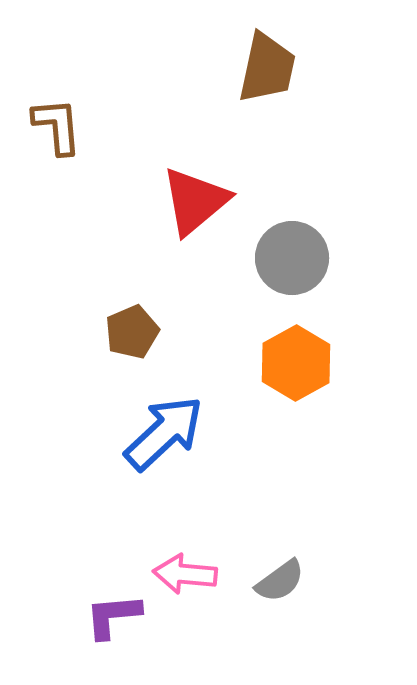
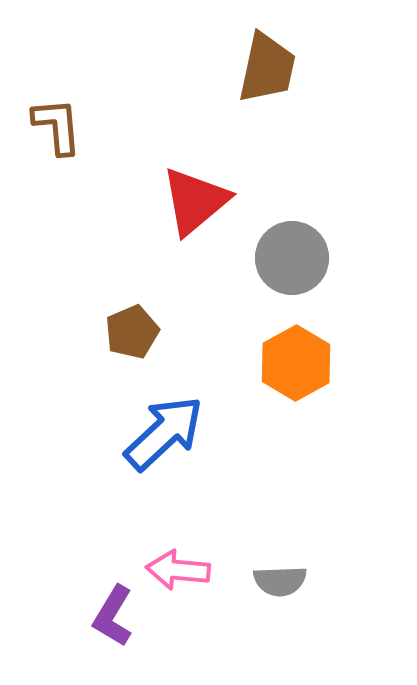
pink arrow: moved 7 px left, 4 px up
gray semicircle: rotated 34 degrees clockwise
purple L-shape: rotated 54 degrees counterclockwise
